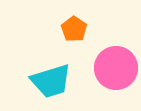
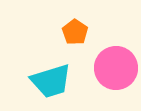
orange pentagon: moved 1 px right, 3 px down
